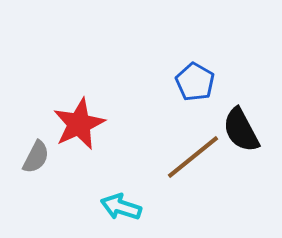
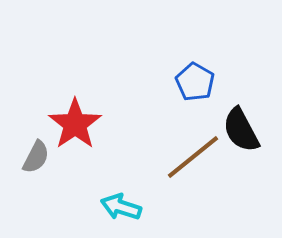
red star: moved 4 px left; rotated 10 degrees counterclockwise
